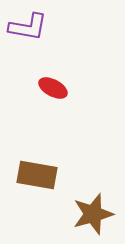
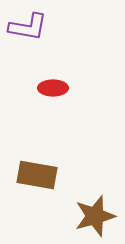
red ellipse: rotated 28 degrees counterclockwise
brown star: moved 2 px right, 2 px down
